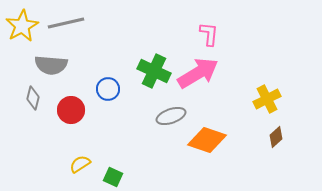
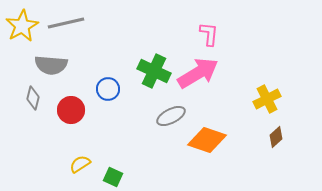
gray ellipse: rotated 8 degrees counterclockwise
